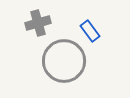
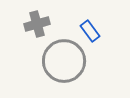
gray cross: moved 1 px left, 1 px down
